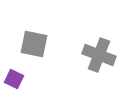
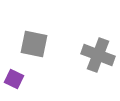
gray cross: moved 1 px left
